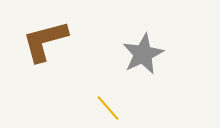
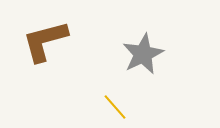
yellow line: moved 7 px right, 1 px up
